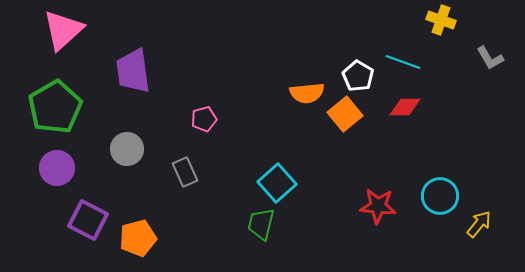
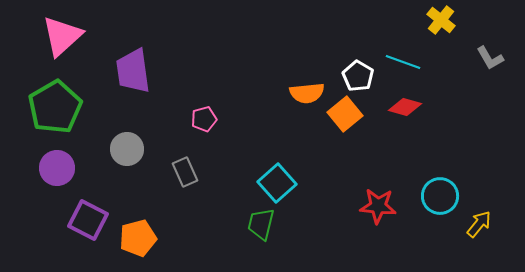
yellow cross: rotated 20 degrees clockwise
pink triangle: moved 1 px left, 6 px down
red diamond: rotated 16 degrees clockwise
